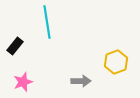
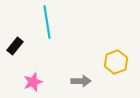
pink star: moved 10 px right
